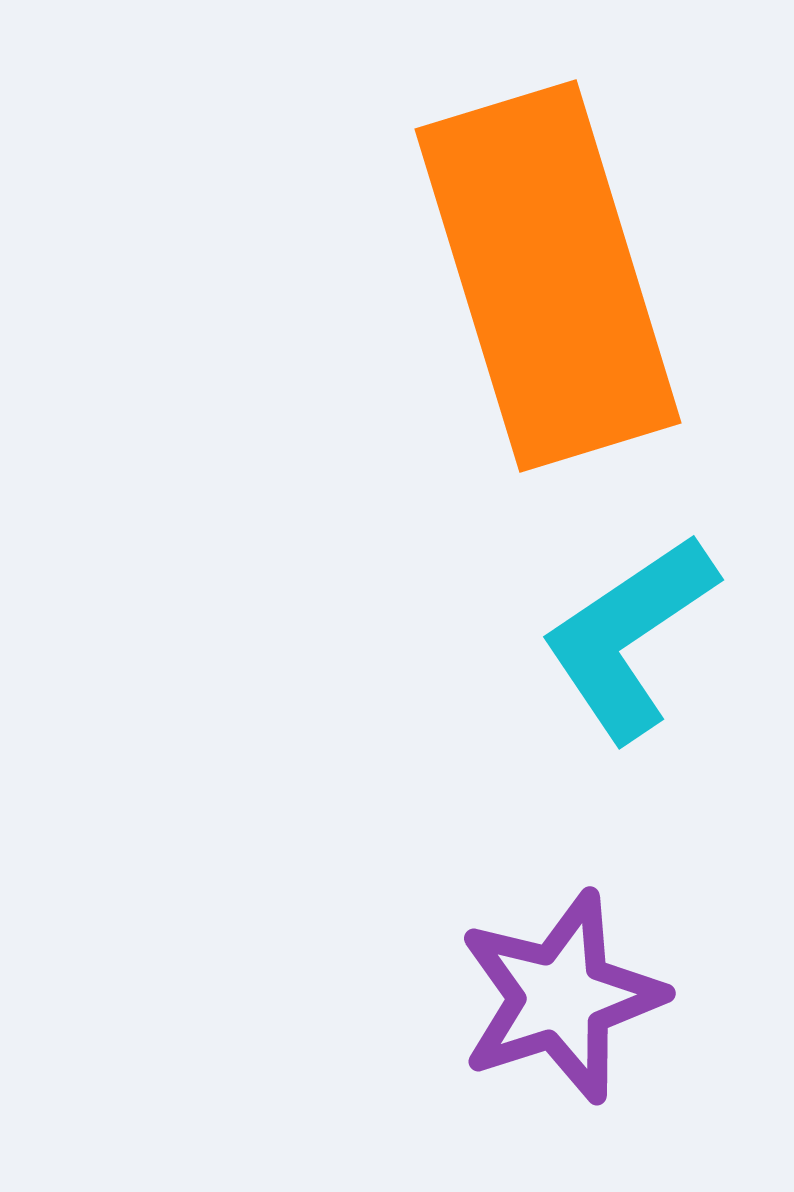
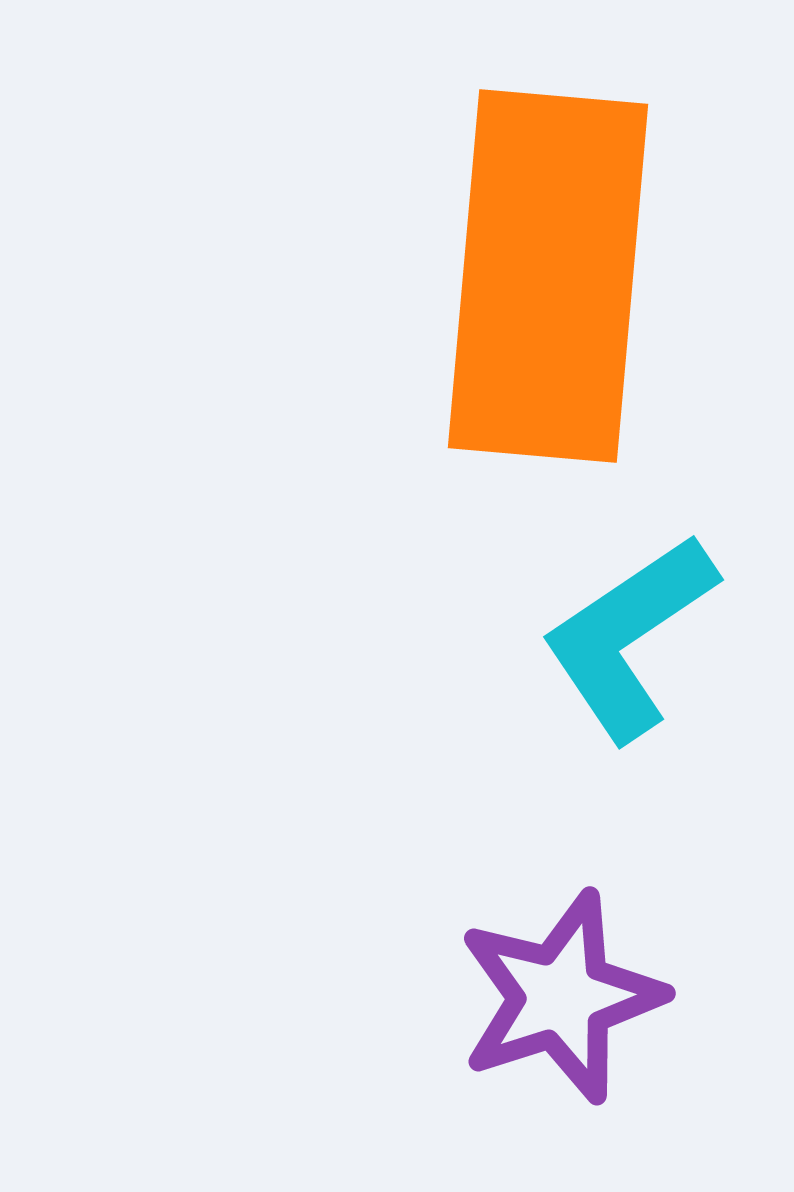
orange rectangle: rotated 22 degrees clockwise
